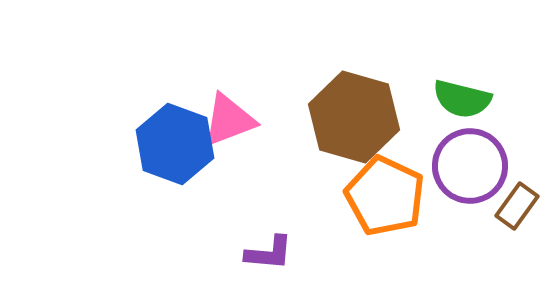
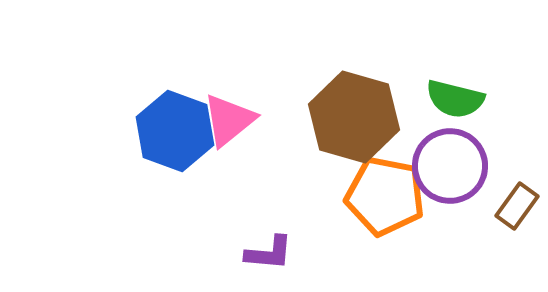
green semicircle: moved 7 px left
pink triangle: rotated 18 degrees counterclockwise
blue hexagon: moved 13 px up
purple circle: moved 20 px left
orange pentagon: rotated 14 degrees counterclockwise
